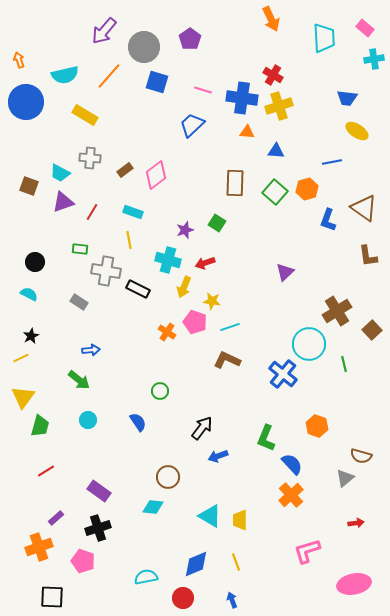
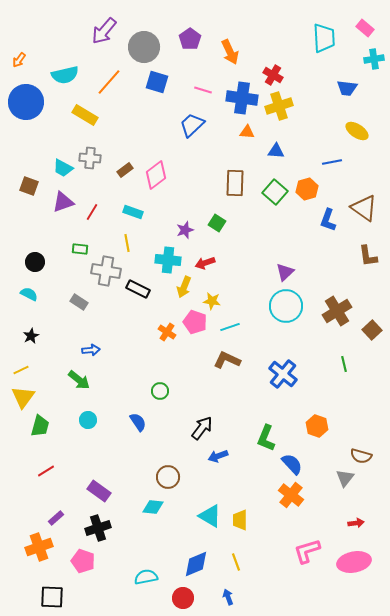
orange arrow at (271, 19): moved 41 px left, 33 px down
orange arrow at (19, 60): rotated 126 degrees counterclockwise
orange line at (109, 76): moved 6 px down
blue trapezoid at (347, 98): moved 10 px up
cyan trapezoid at (60, 173): moved 3 px right, 5 px up
yellow line at (129, 240): moved 2 px left, 3 px down
cyan cross at (168, 260): rotated 10 degrees counterclockwise
cyan circle at (309, 344): moved 23 px left, 38 px up
yellow line at (21, 358): moved 12 px down
gray triangle at (345, 478): rotated 12 degrees counterclockwise
orange cross at (291, 495): rotated 10 degrees counterclockwise
pink ellipse at (354, 584): moved 22 px up
blue arrow at (232, 600): moved 4 px left, 3 px up
